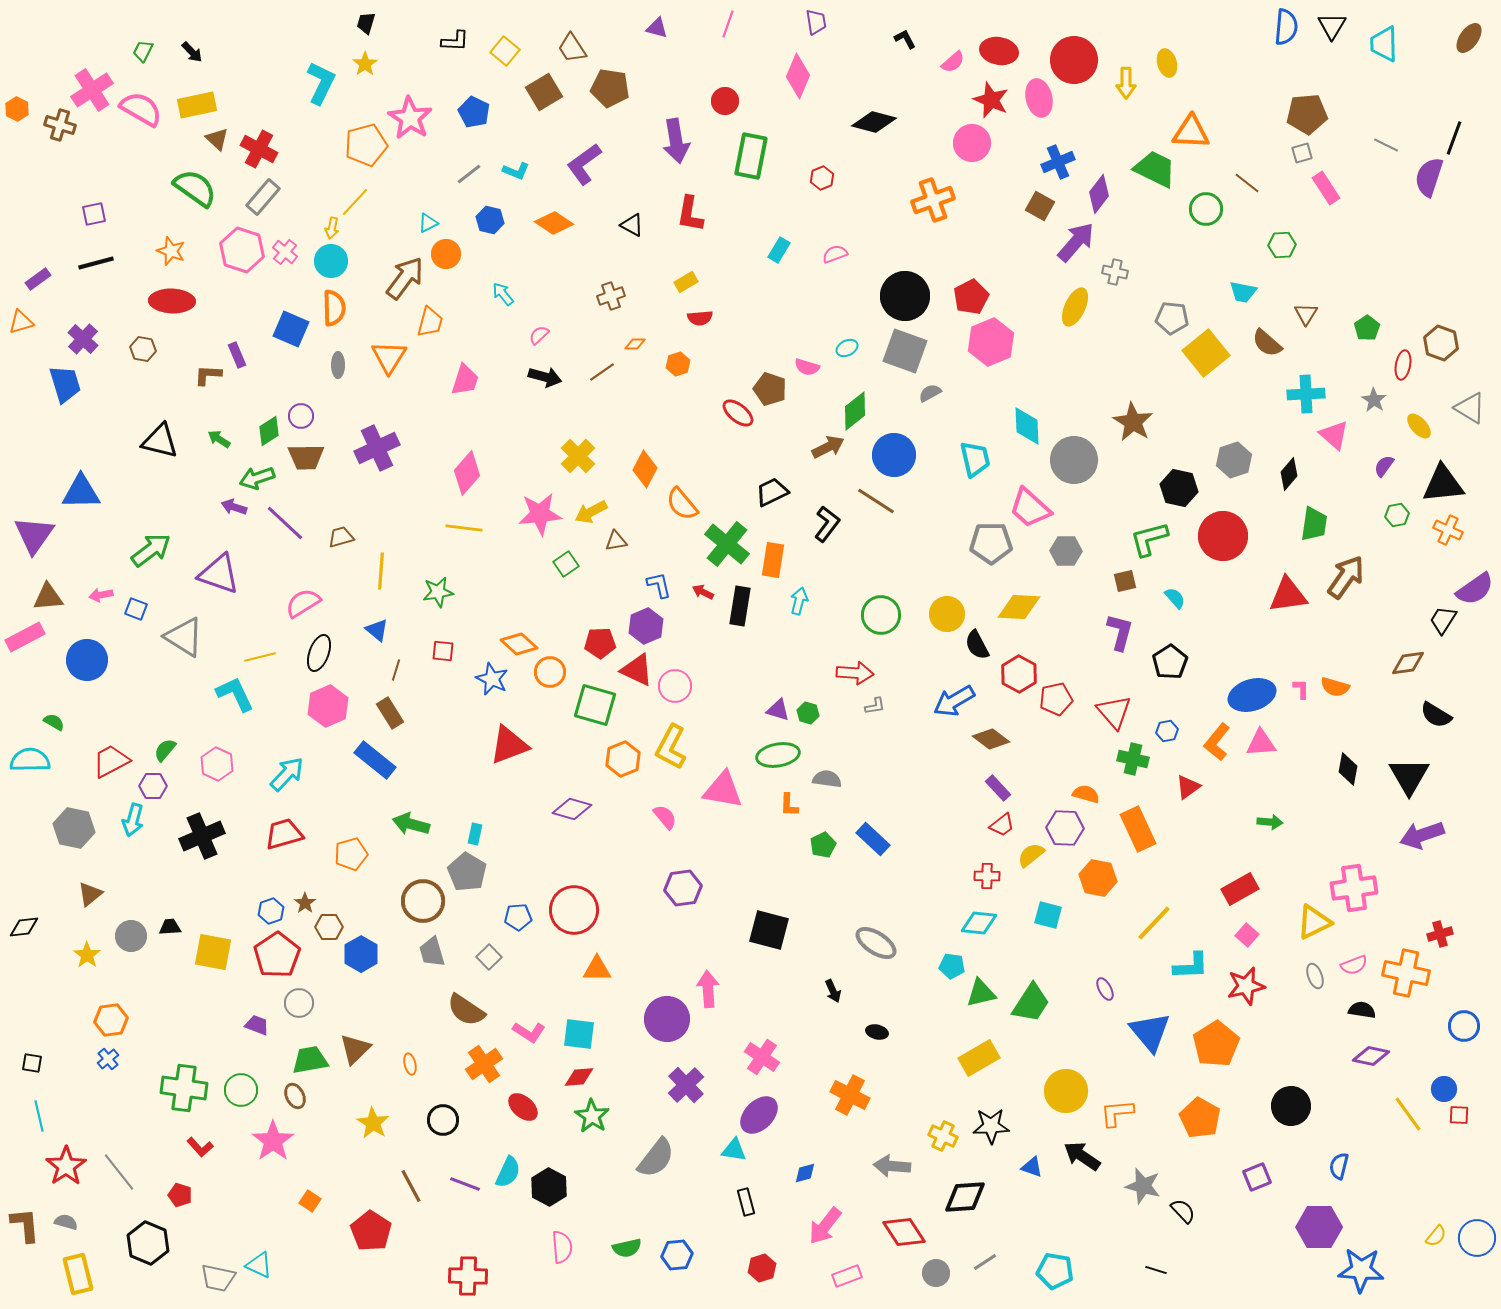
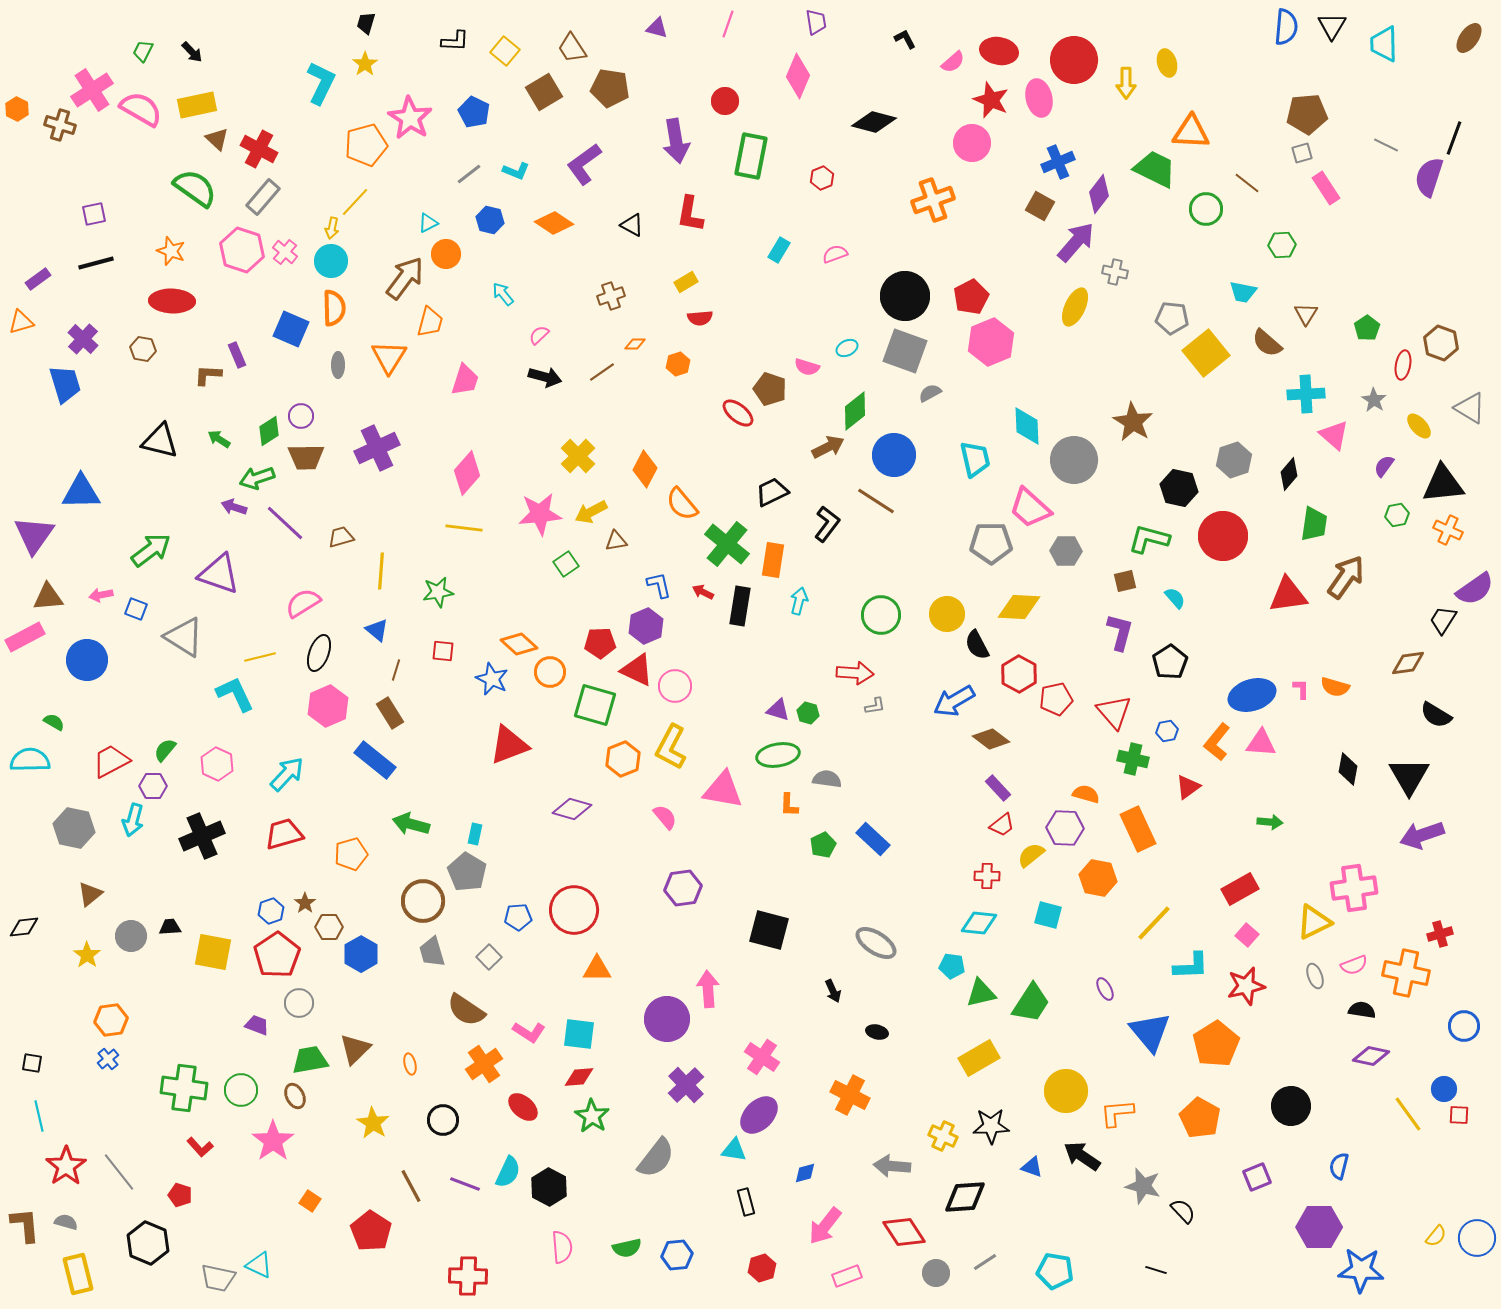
green L-shape at (1149, 539): rotated 30 degrees clockwise
pink triangle at (1261, 743): rotated 8 degrees clockwise
